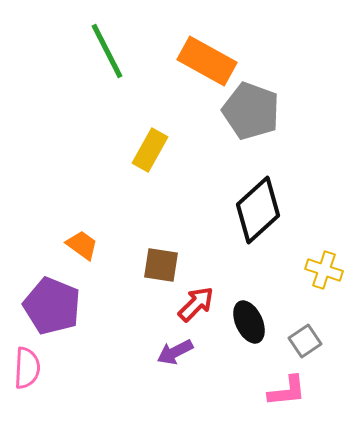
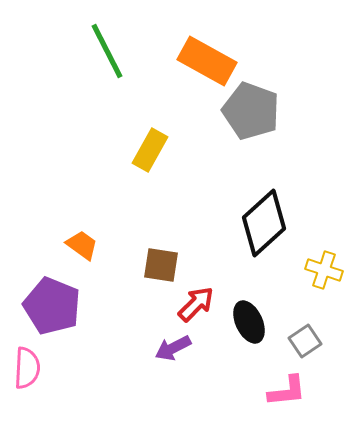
black diamond: moved 6 px right, 13 px down
purple arrow: moved 2 px left, 4 px up
